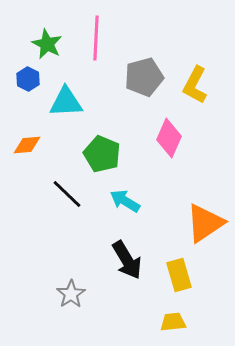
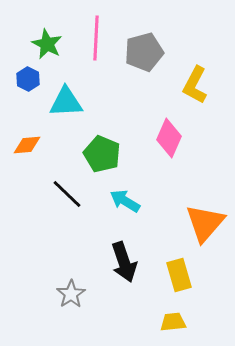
gray pentagon: moved 25 px up
orange triangle: rotated 15 degrees counterclockwise
black arrow: moved 3 px left, 2 px down; rotated 12 degrees clockwise
